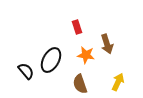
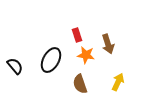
red rectangle: moved 8 px down
brown arrow: moved 1 px right
black semicircle: moved 11 px left, 5 px up
